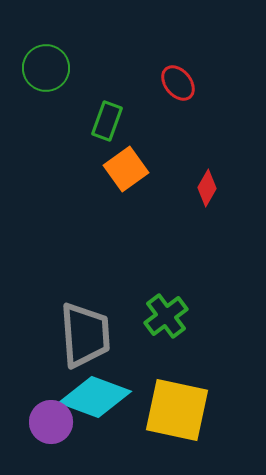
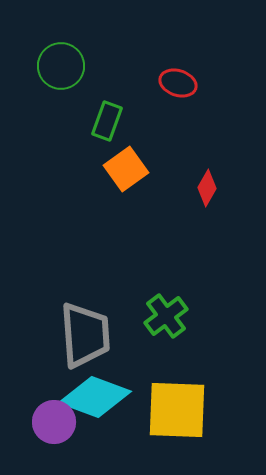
green circle: moved 15 px right, 2 px up
red ellipse: rotated 33 degrees counterclockwise
yellow square: rotated 10 degrees counterclockwise
purple circle: moved 3 px right
